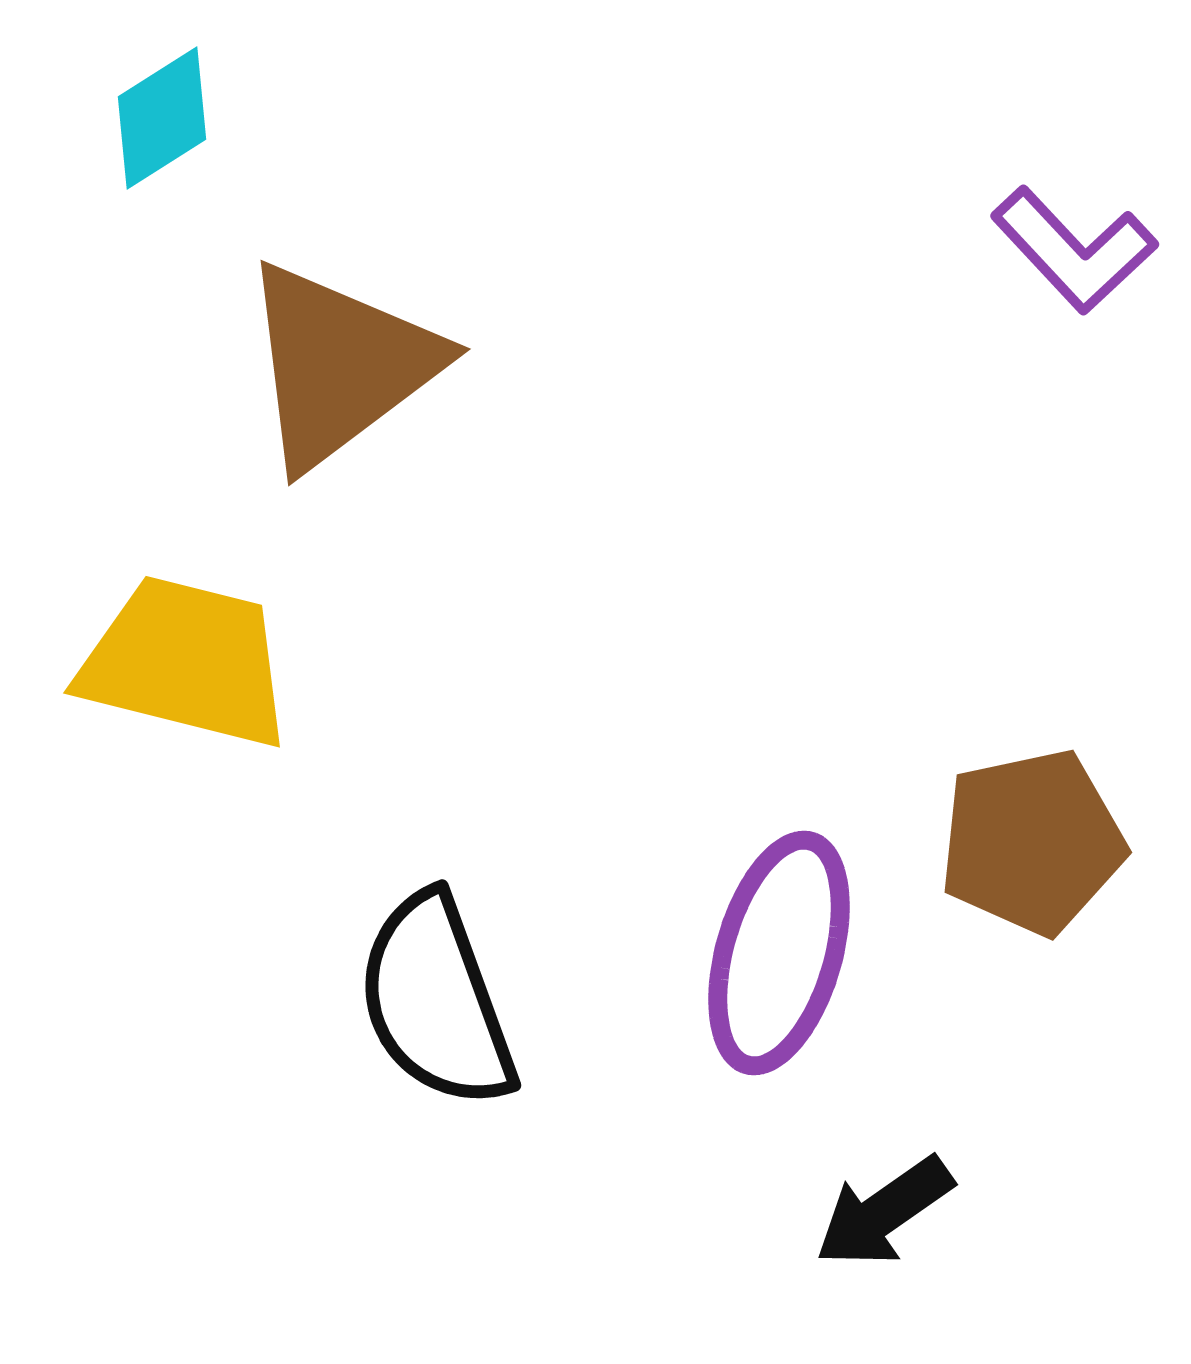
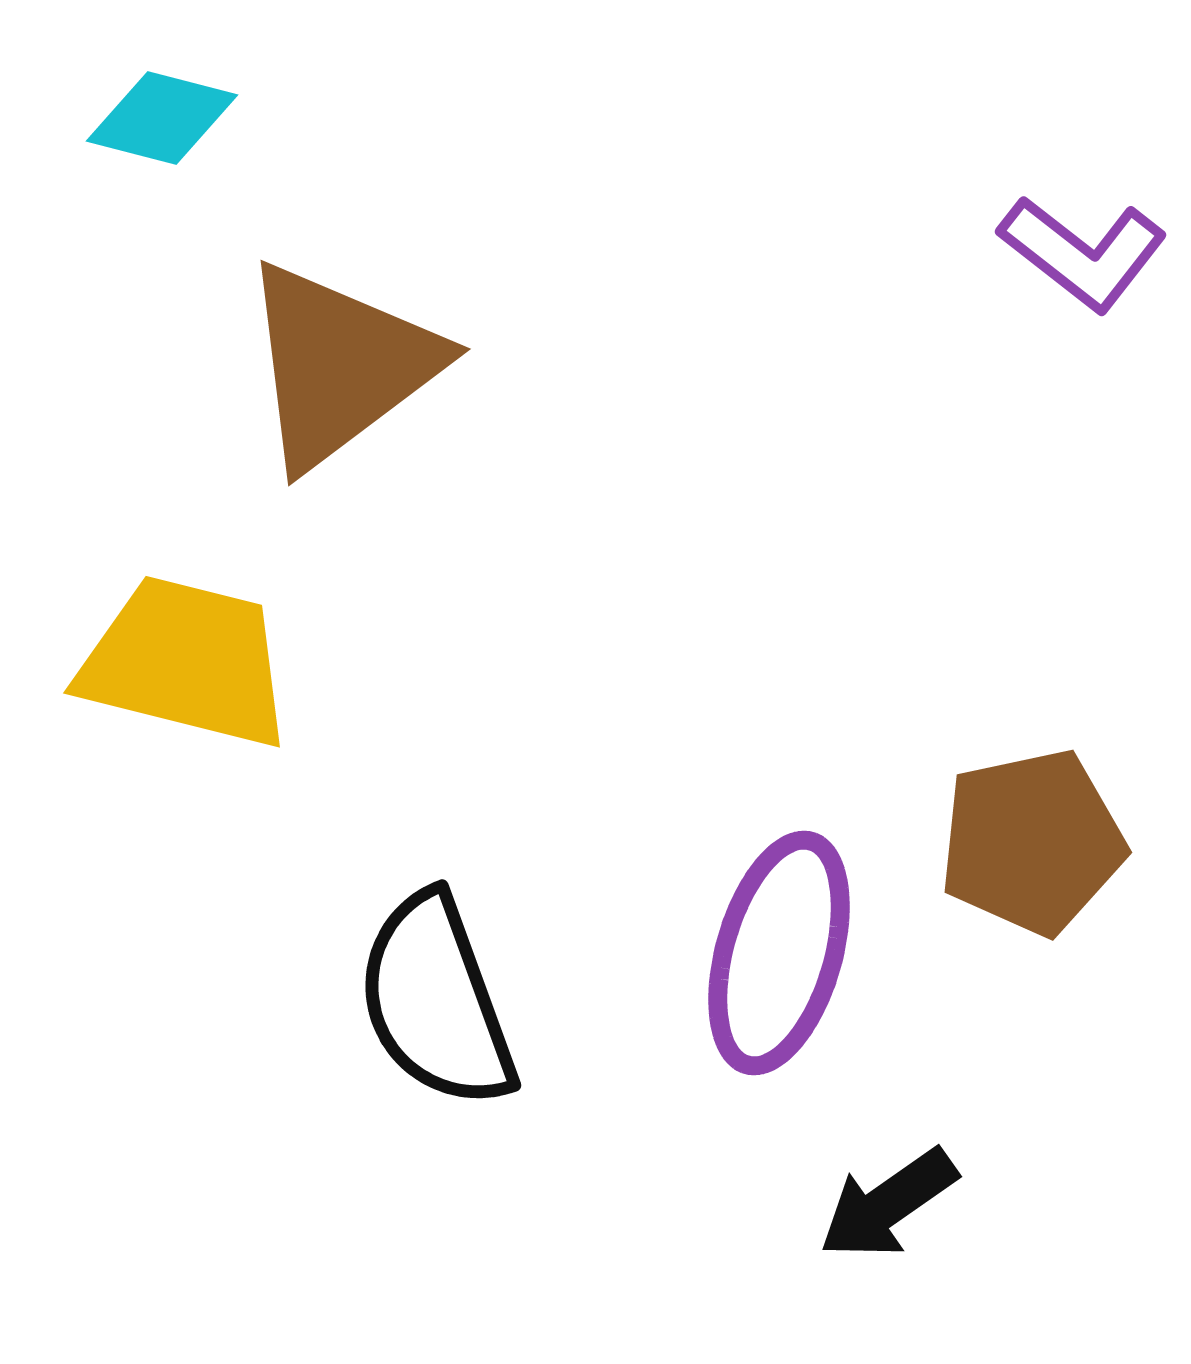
cyan diamond: rotated 47 degrees clockwise
purple L-shape: moved 9 px right, 3 px down; rotated 9 degrees counterclockwise
black arrow: moved 4 px right, 8 px up
